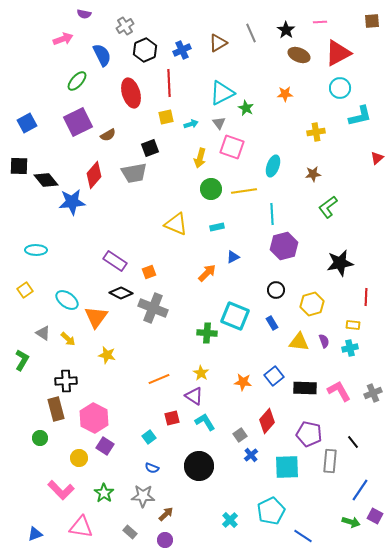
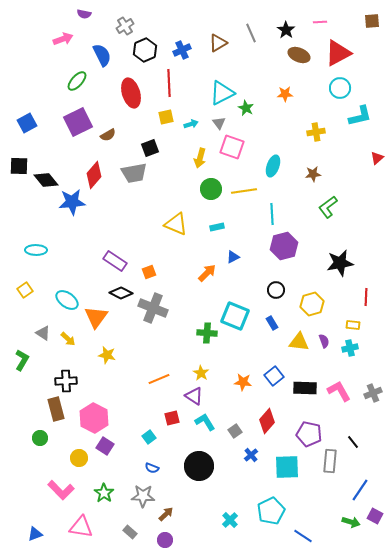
gray square at (240, 435): moved 5 px left, 4 px up
